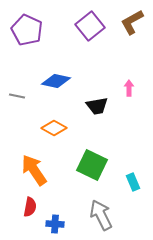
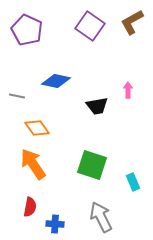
purple square: rotated 16 degrees counterclockwise
pink arrow: moved 1 px left, 2 px down
orange diamond: moved 17 px left; rotated 25 degrees clockwise
green square: rotated 8 degrees counterclockwise
orange arrow: moved 1 px left, 6 px up
gray arrow: moved 2 px down
